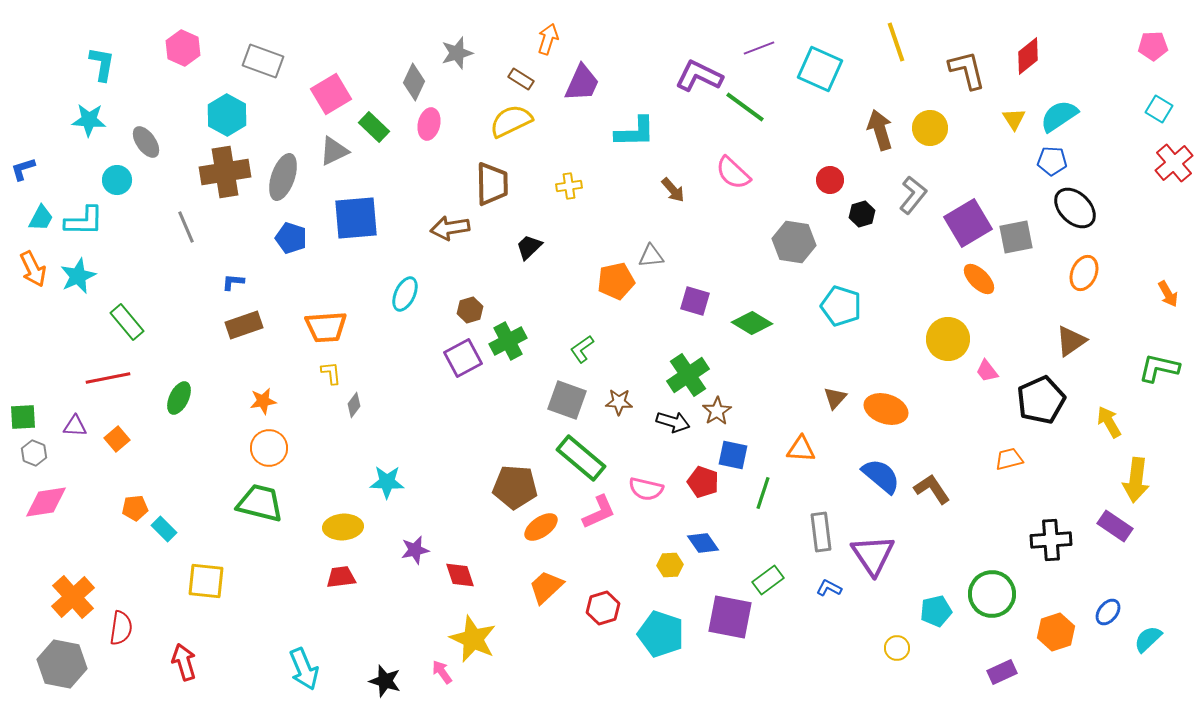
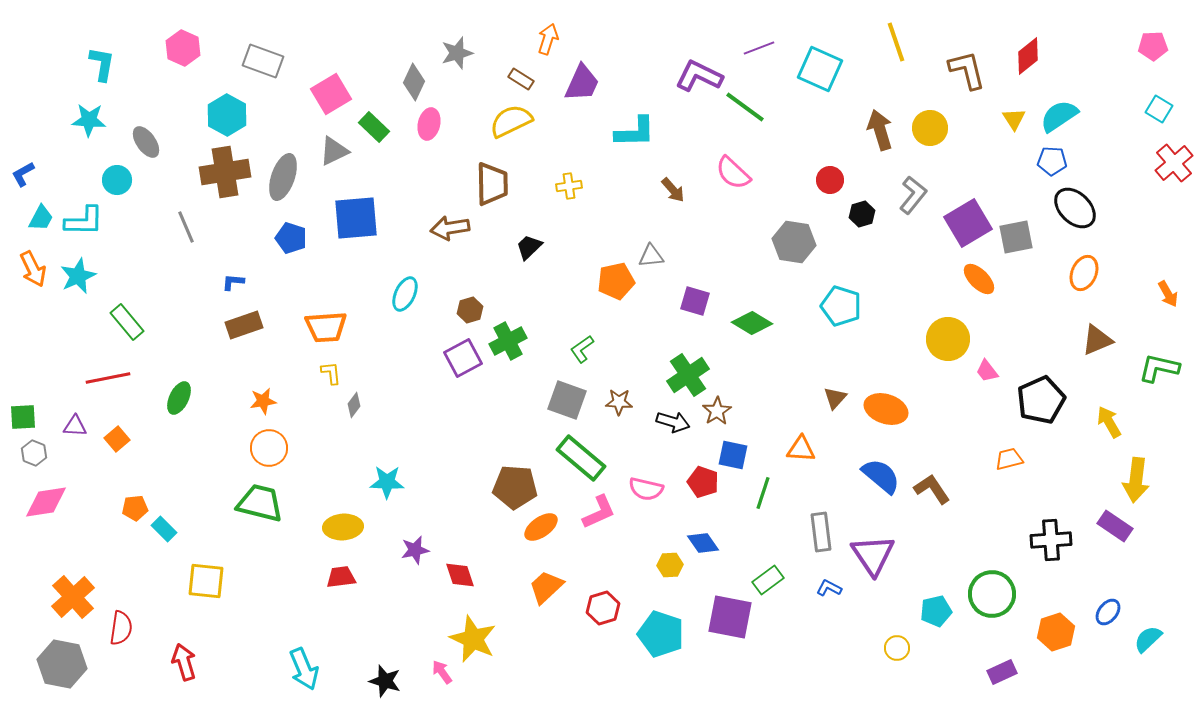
blue L-shape at (23, 169): moved 5 px down; rotated 12 degrees counterclockwise
brown triangle at (1071, 341): moved 26 px right, 1 px up; rotated 12 degrees clockwise
